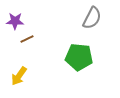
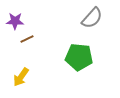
gray semicircle: rotated 15 degrees clockwise
yellow arrow: moved 2 px right, 1 px down
